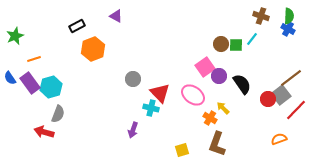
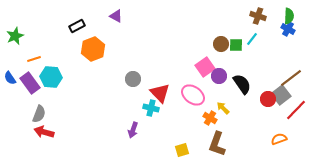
brown cross: moved 3 px left
cyan hexagon: moved 10 px up; rotated 20 degrees clockwise
gray semicircle: moved 19 px left
